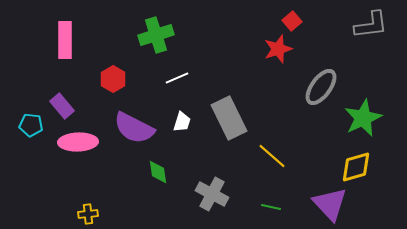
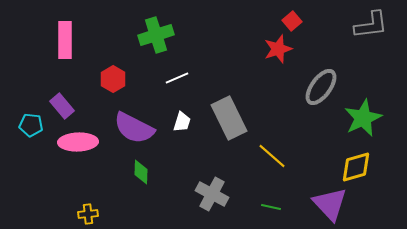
green diamond: moved 17 px left; rotated 10 degrees clockwise
